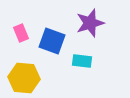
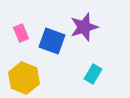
purple star: moved 6 px left, 4 px down
cyan rectangle: moved 11 px right, 13 px down; rotated 66 degrees counterclockwise
yellow hexagon: rotated 16 degrees clockwise
